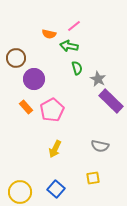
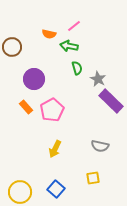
brown circle: moved 4 px left, 11 px up
